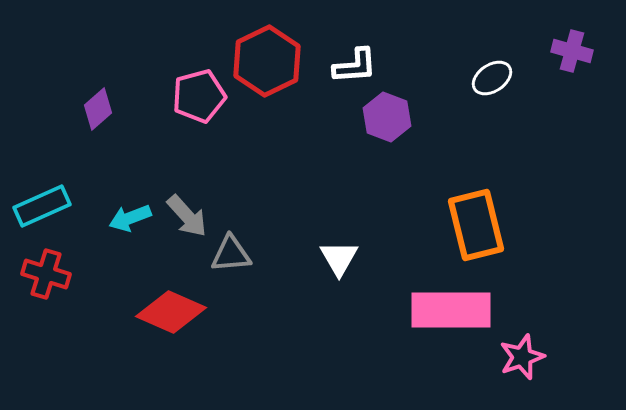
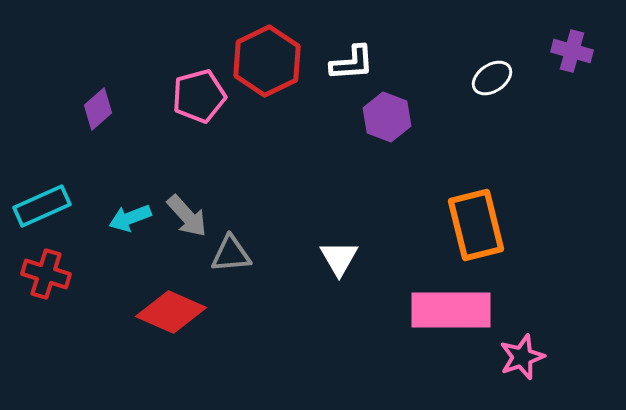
white L-shape: moved 3 px left, 3 px up
